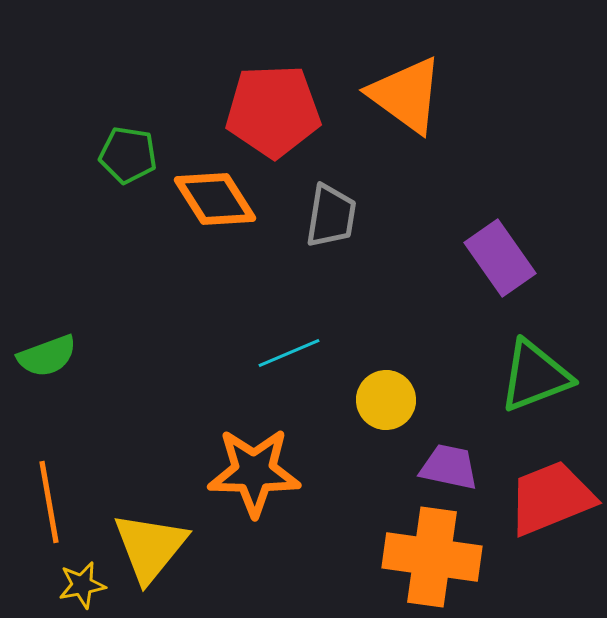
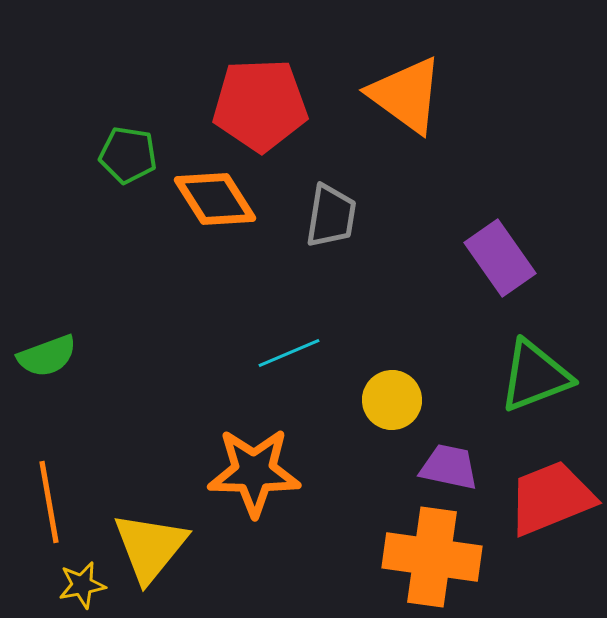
red pentagon: moved 13 px left, 6 px up
yellow circle: moved 6 px right
